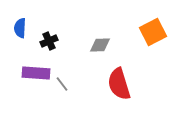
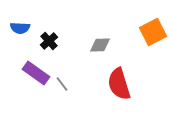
blue semicircle: rotated 90 degrees counterclockwise
black cross: rotated 18 degrees counterclockwise
purple rectangle: rotated 32 degrees clockwise
